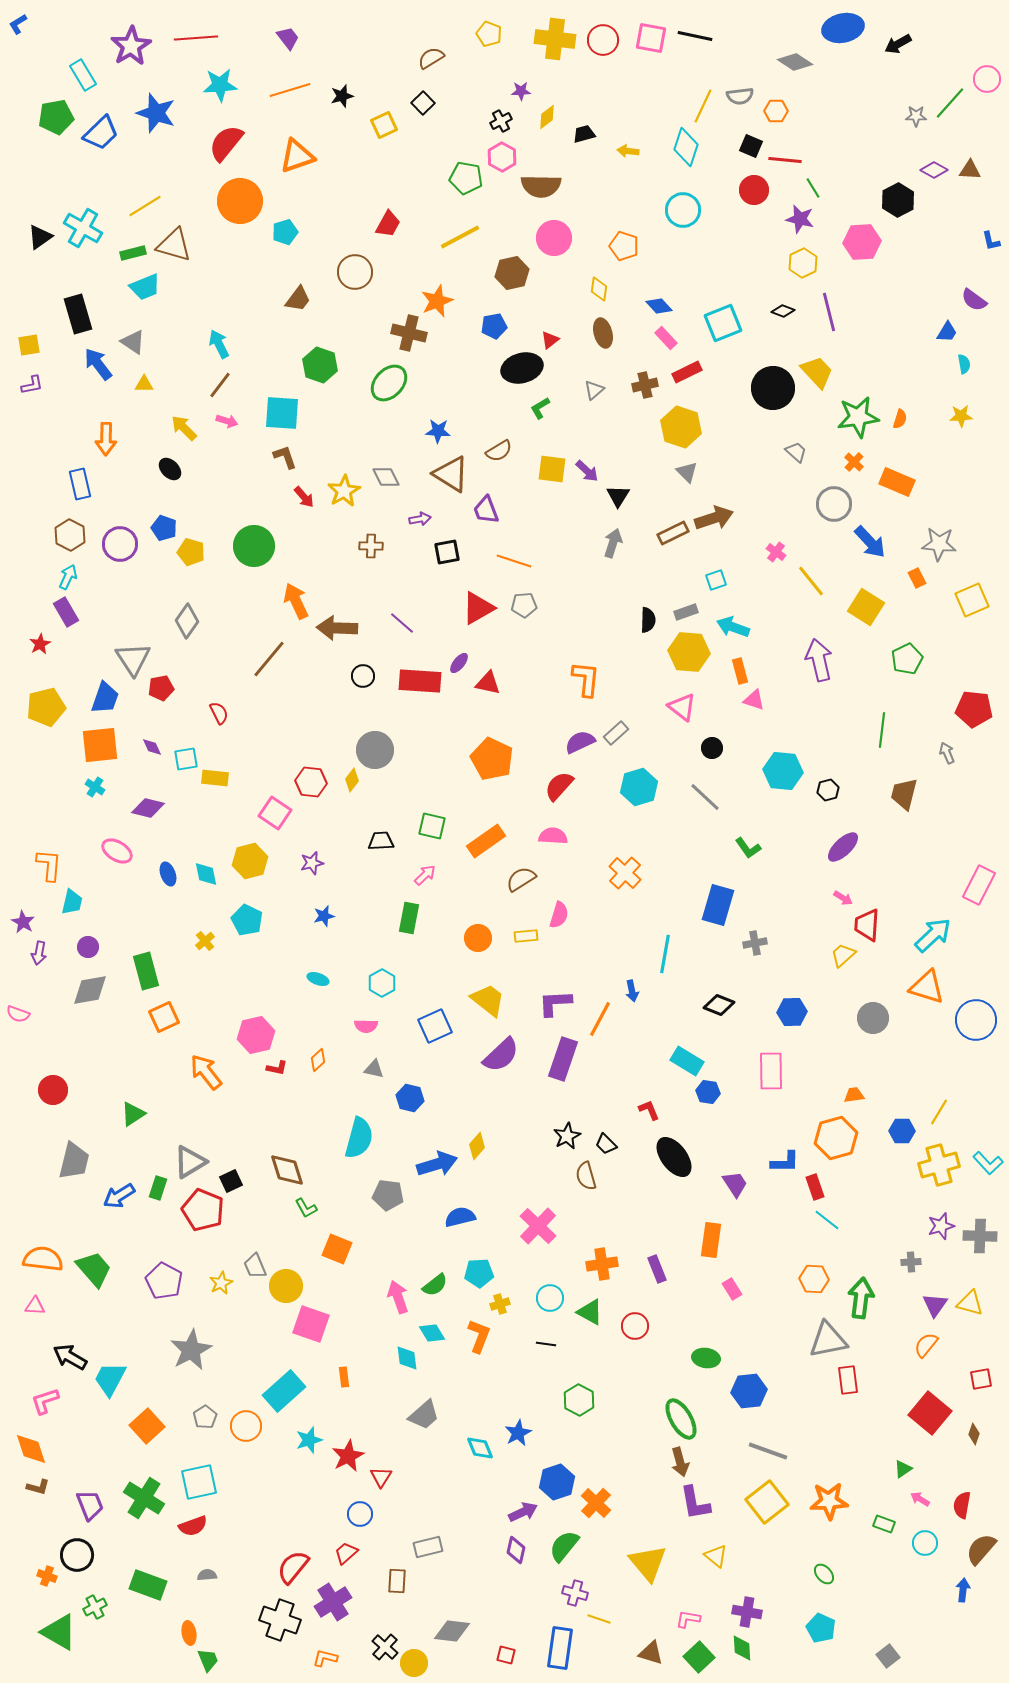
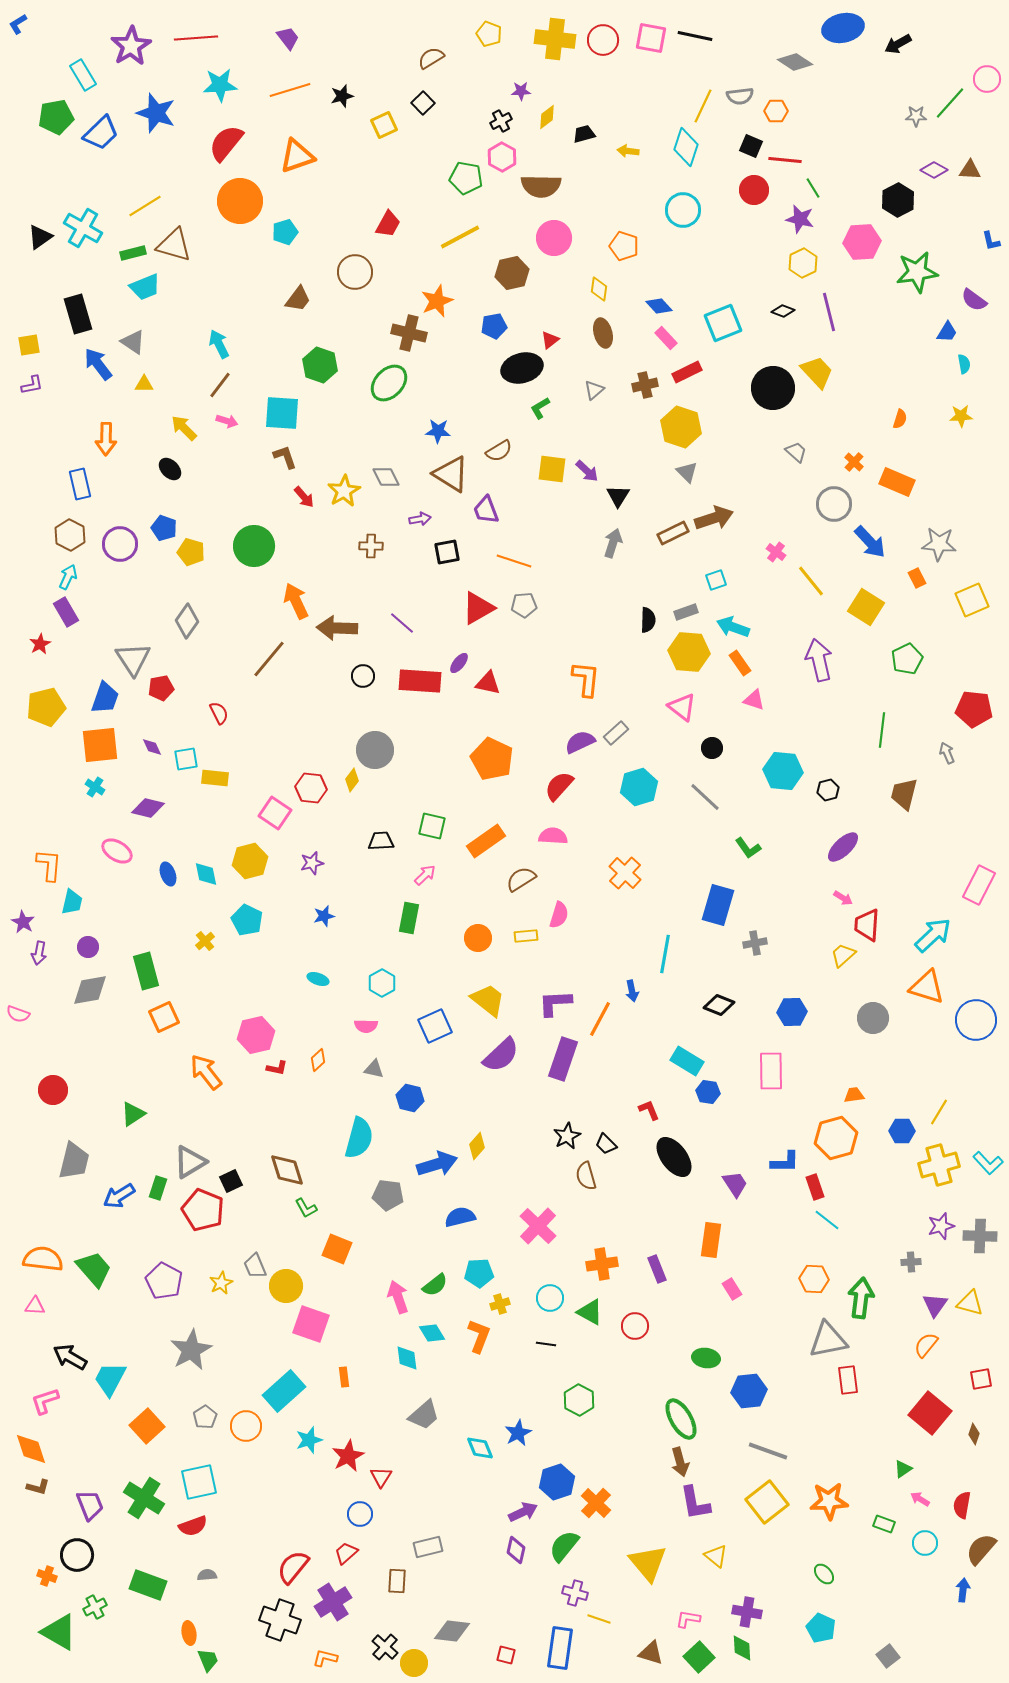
green star at (858, 417): moved 59 px right, 145 px up
orange rectangle at (740, 671): moved 8 px up; rotated 20 degrees counterclockwise
red hexagon at (311, 782): moved 6 px down
